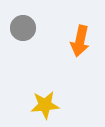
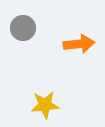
orange arrow: moved 1 px left, 3 px down; rotated 108 degrees counterclockwise
